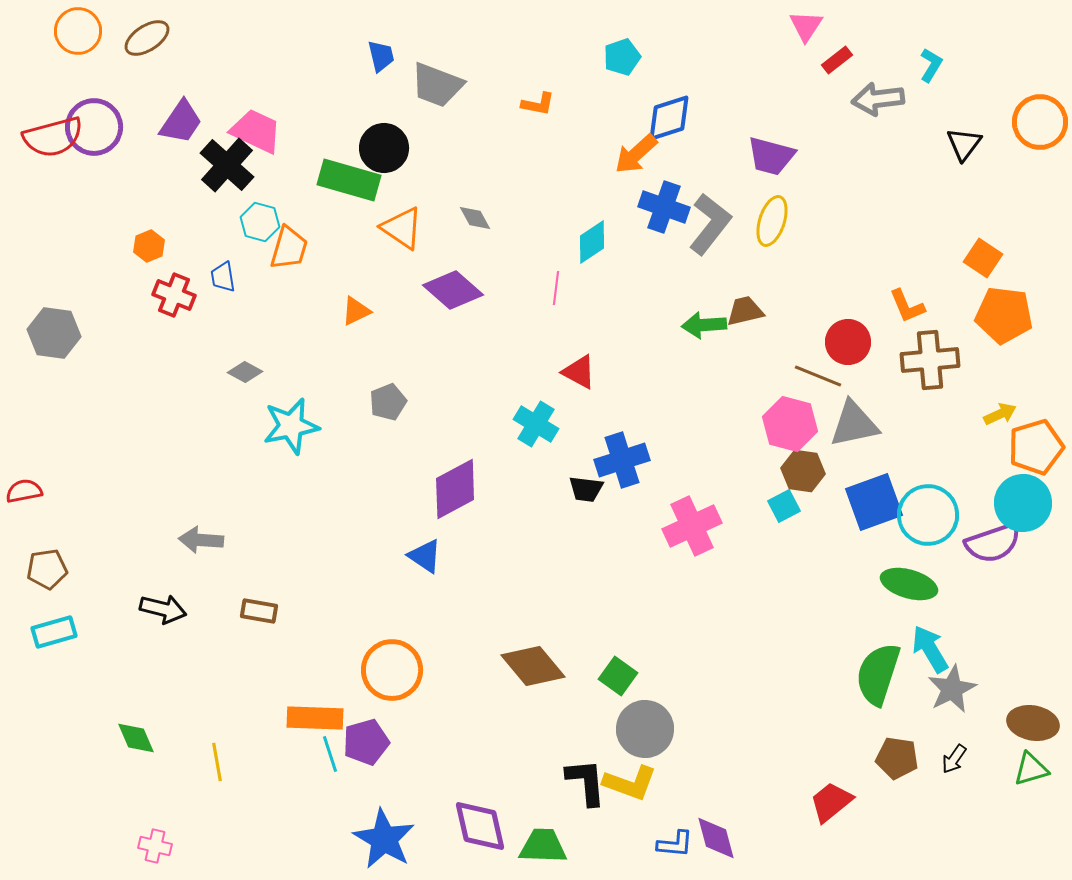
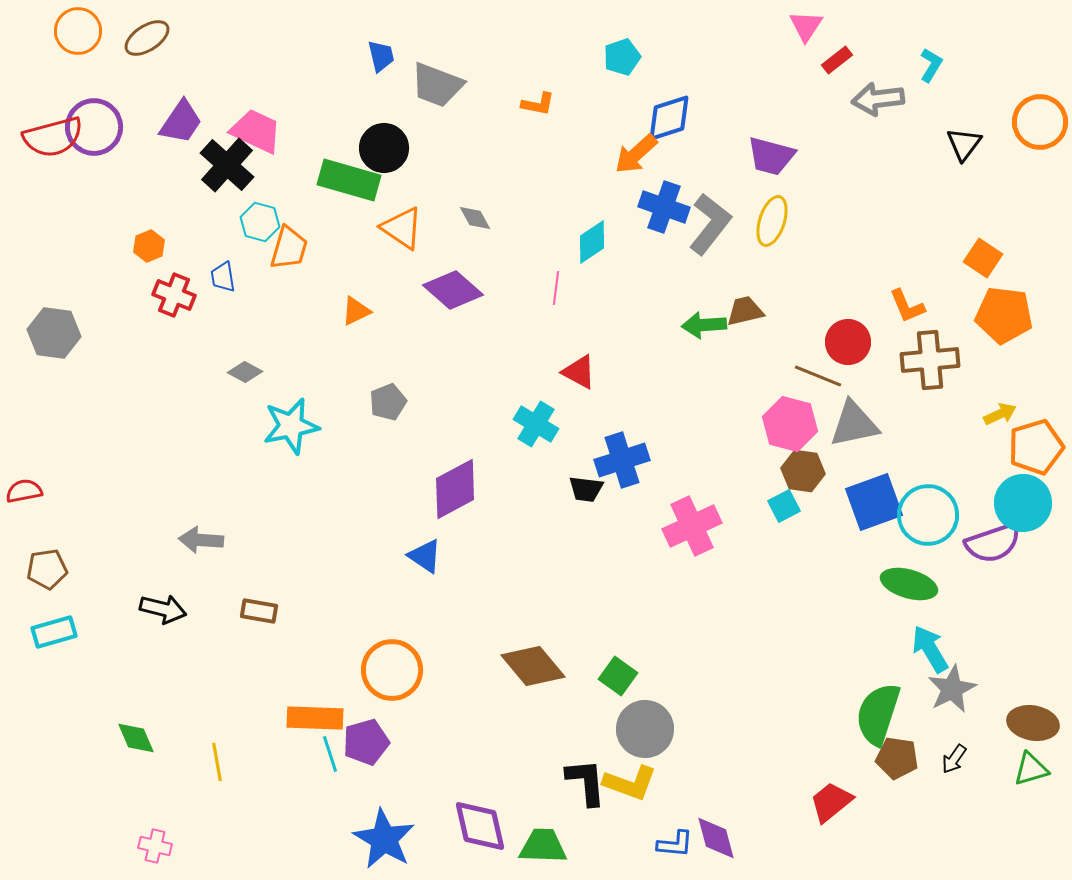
green semicircle at (878, 674): moved 40 px down
